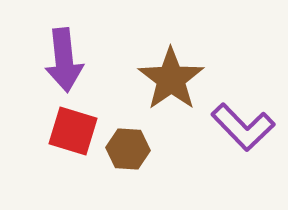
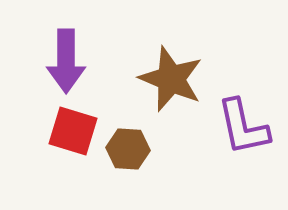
purple arrow: moved 2 px right, 1 px down; rotated 6 degrees clockwise
brown star: rotated 14 degrees counterclockwise
purple L-shape: rotated 32 degrees clockwise
